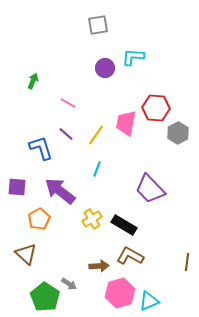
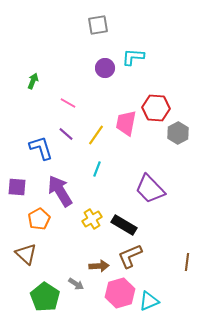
purple arrow: rotated 20 degrees clockwise
brown L-shape: rotated 52 degrees counterclockwise
gray arrow: moved 7 px right
